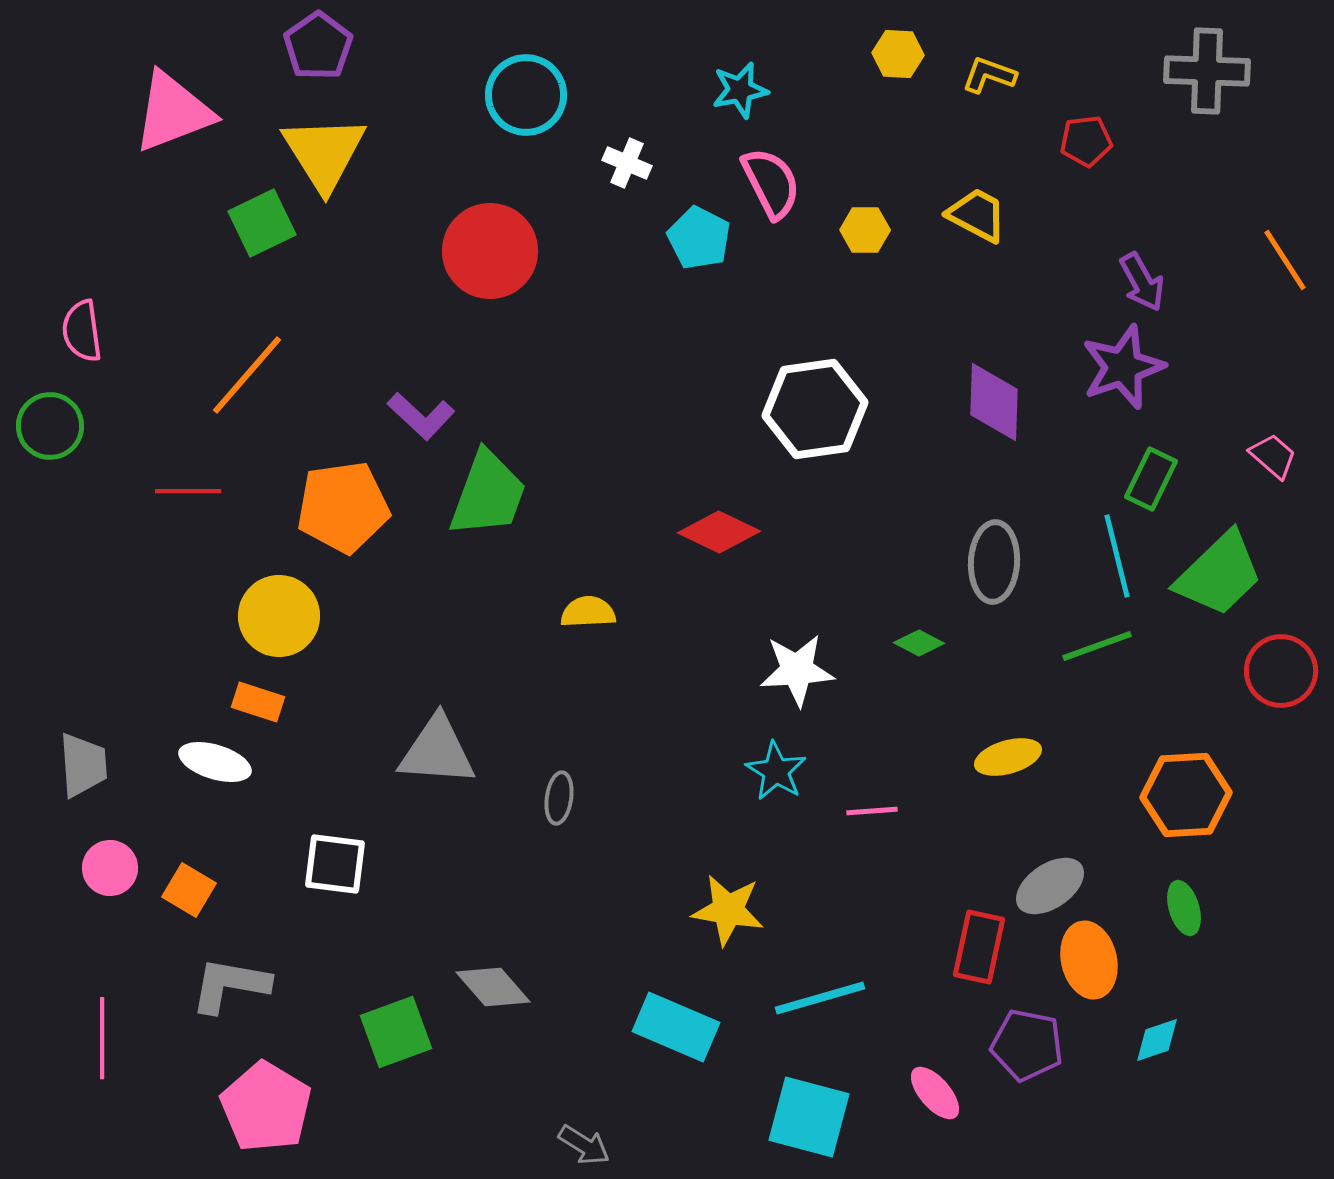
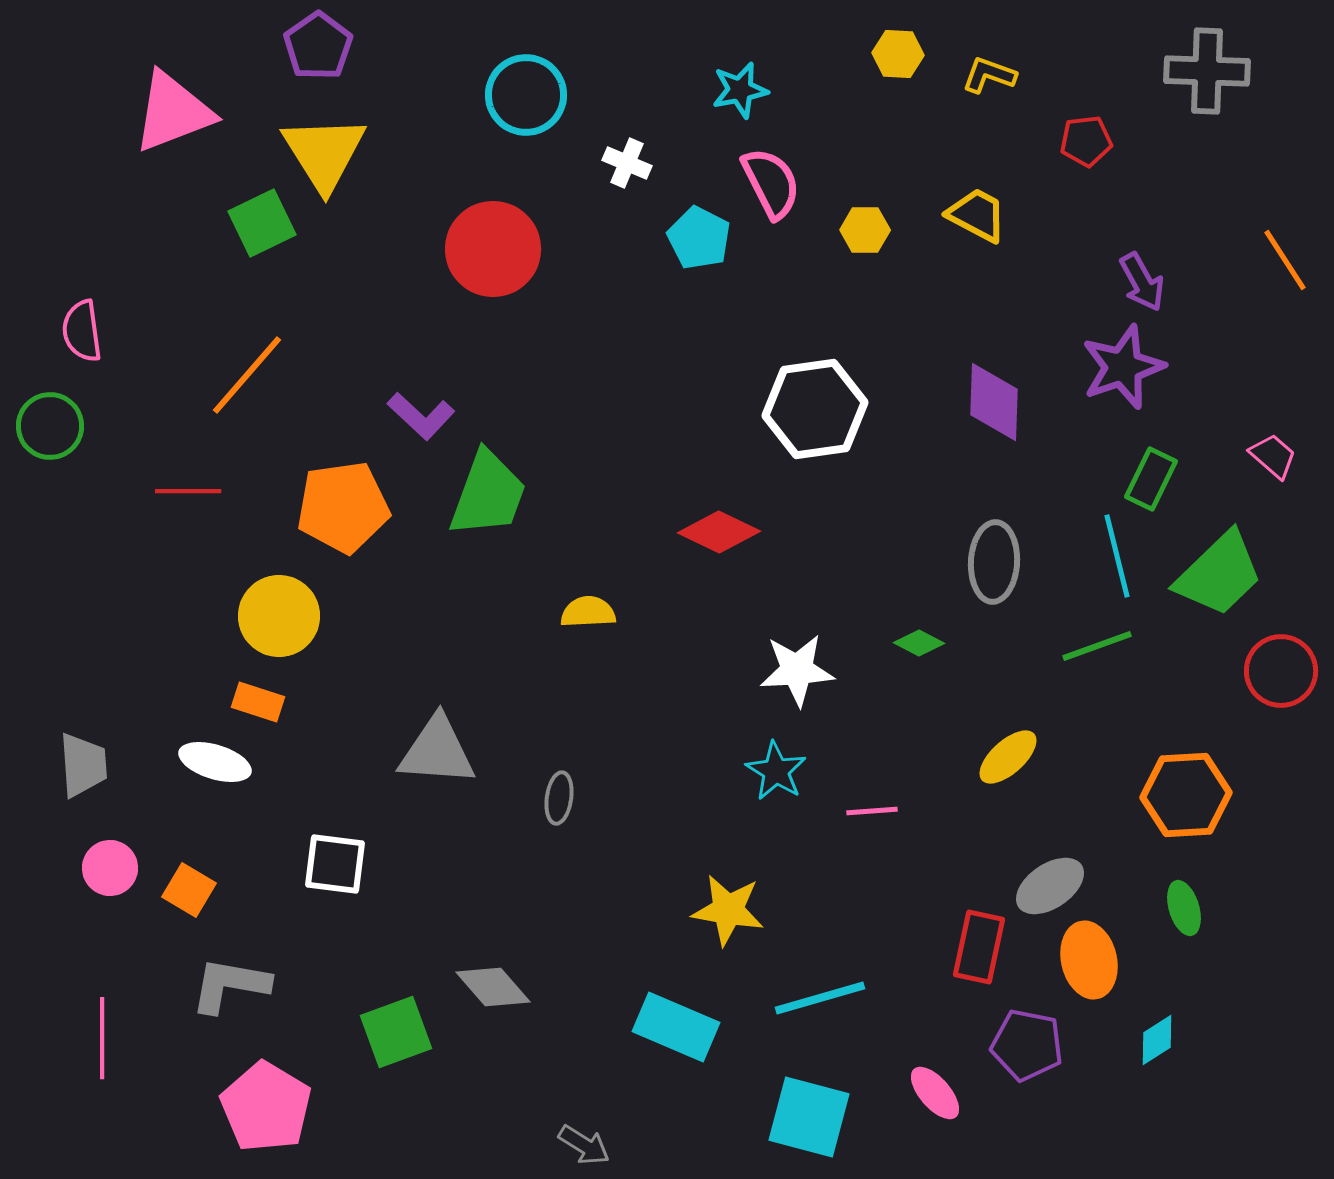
red circle at (490, 251): moved 3 px right, 2 px up
yellow ellipse at (1008, 757): rotated 26 degrees counterclockwise
cyan diamond at (1157, 1040): rotated 14 degrees counterclockwise
